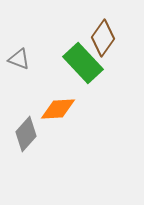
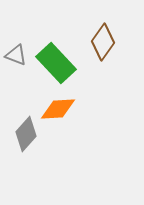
brown diamond: moved 4 px down
gray triangle: moved 3 px left, 4 px up
green rectangle: moved 27 px left
